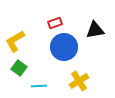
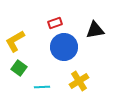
cyan line: moved 3 px right, 1 px down
